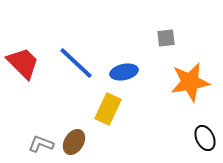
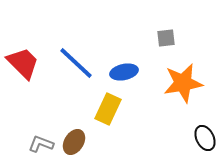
orange star: moved 7 px left, 1 px down
